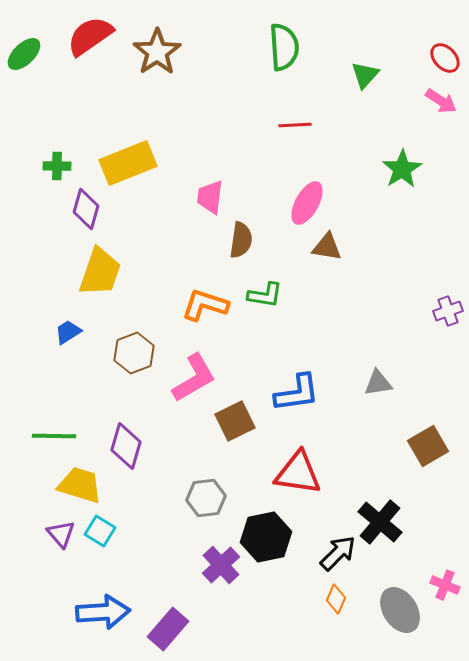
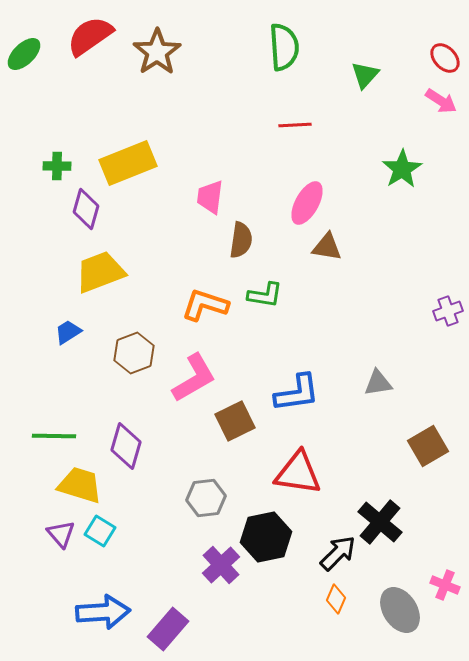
yellow trapezoid at (100, 272): rotated 130 degrees counterclockwise
